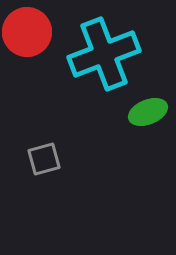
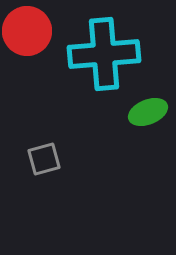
red circle: moved 1 px up
cyan cross: rotated 16 degrees clockwise
